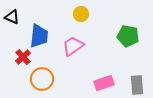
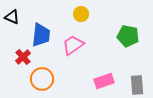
blue trapezoid: moved 2 px right, 1 px up
pink trapezoid: moved 1 px up
pink rectangle: moved 2 px up
